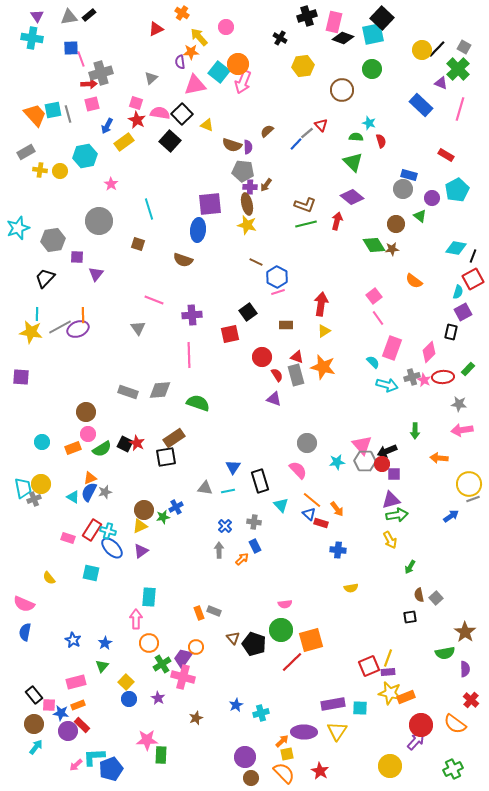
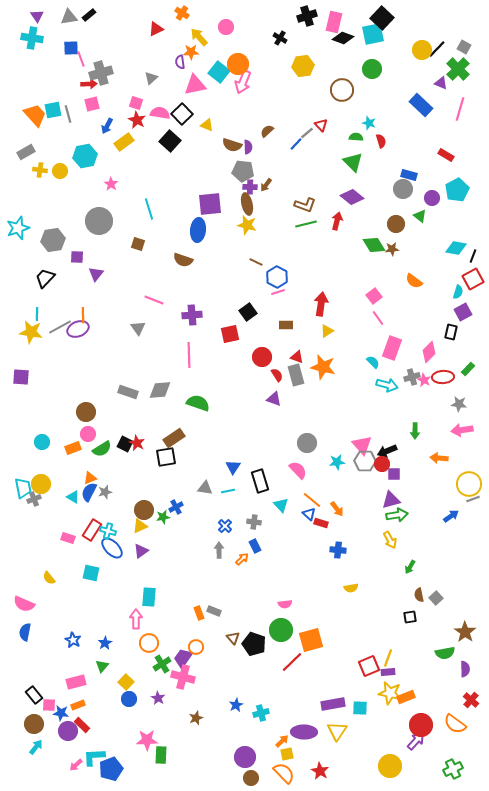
yellow triangle at (324, 331): moved 3 px right
